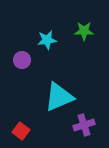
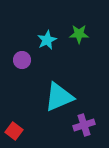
green star: moved 5 px left, 3 px down
cyan star: rotated 18 degrees counterclockwise
red square: moved 7 px left
